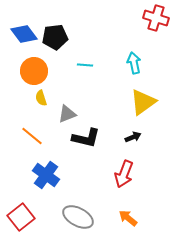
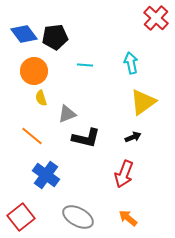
red cross: rotated 25 degrees clockwise
cyan arrow: moved 3 px left
